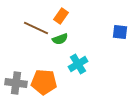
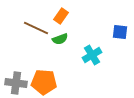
cyan cross: moved 14 px right, 9 px up
